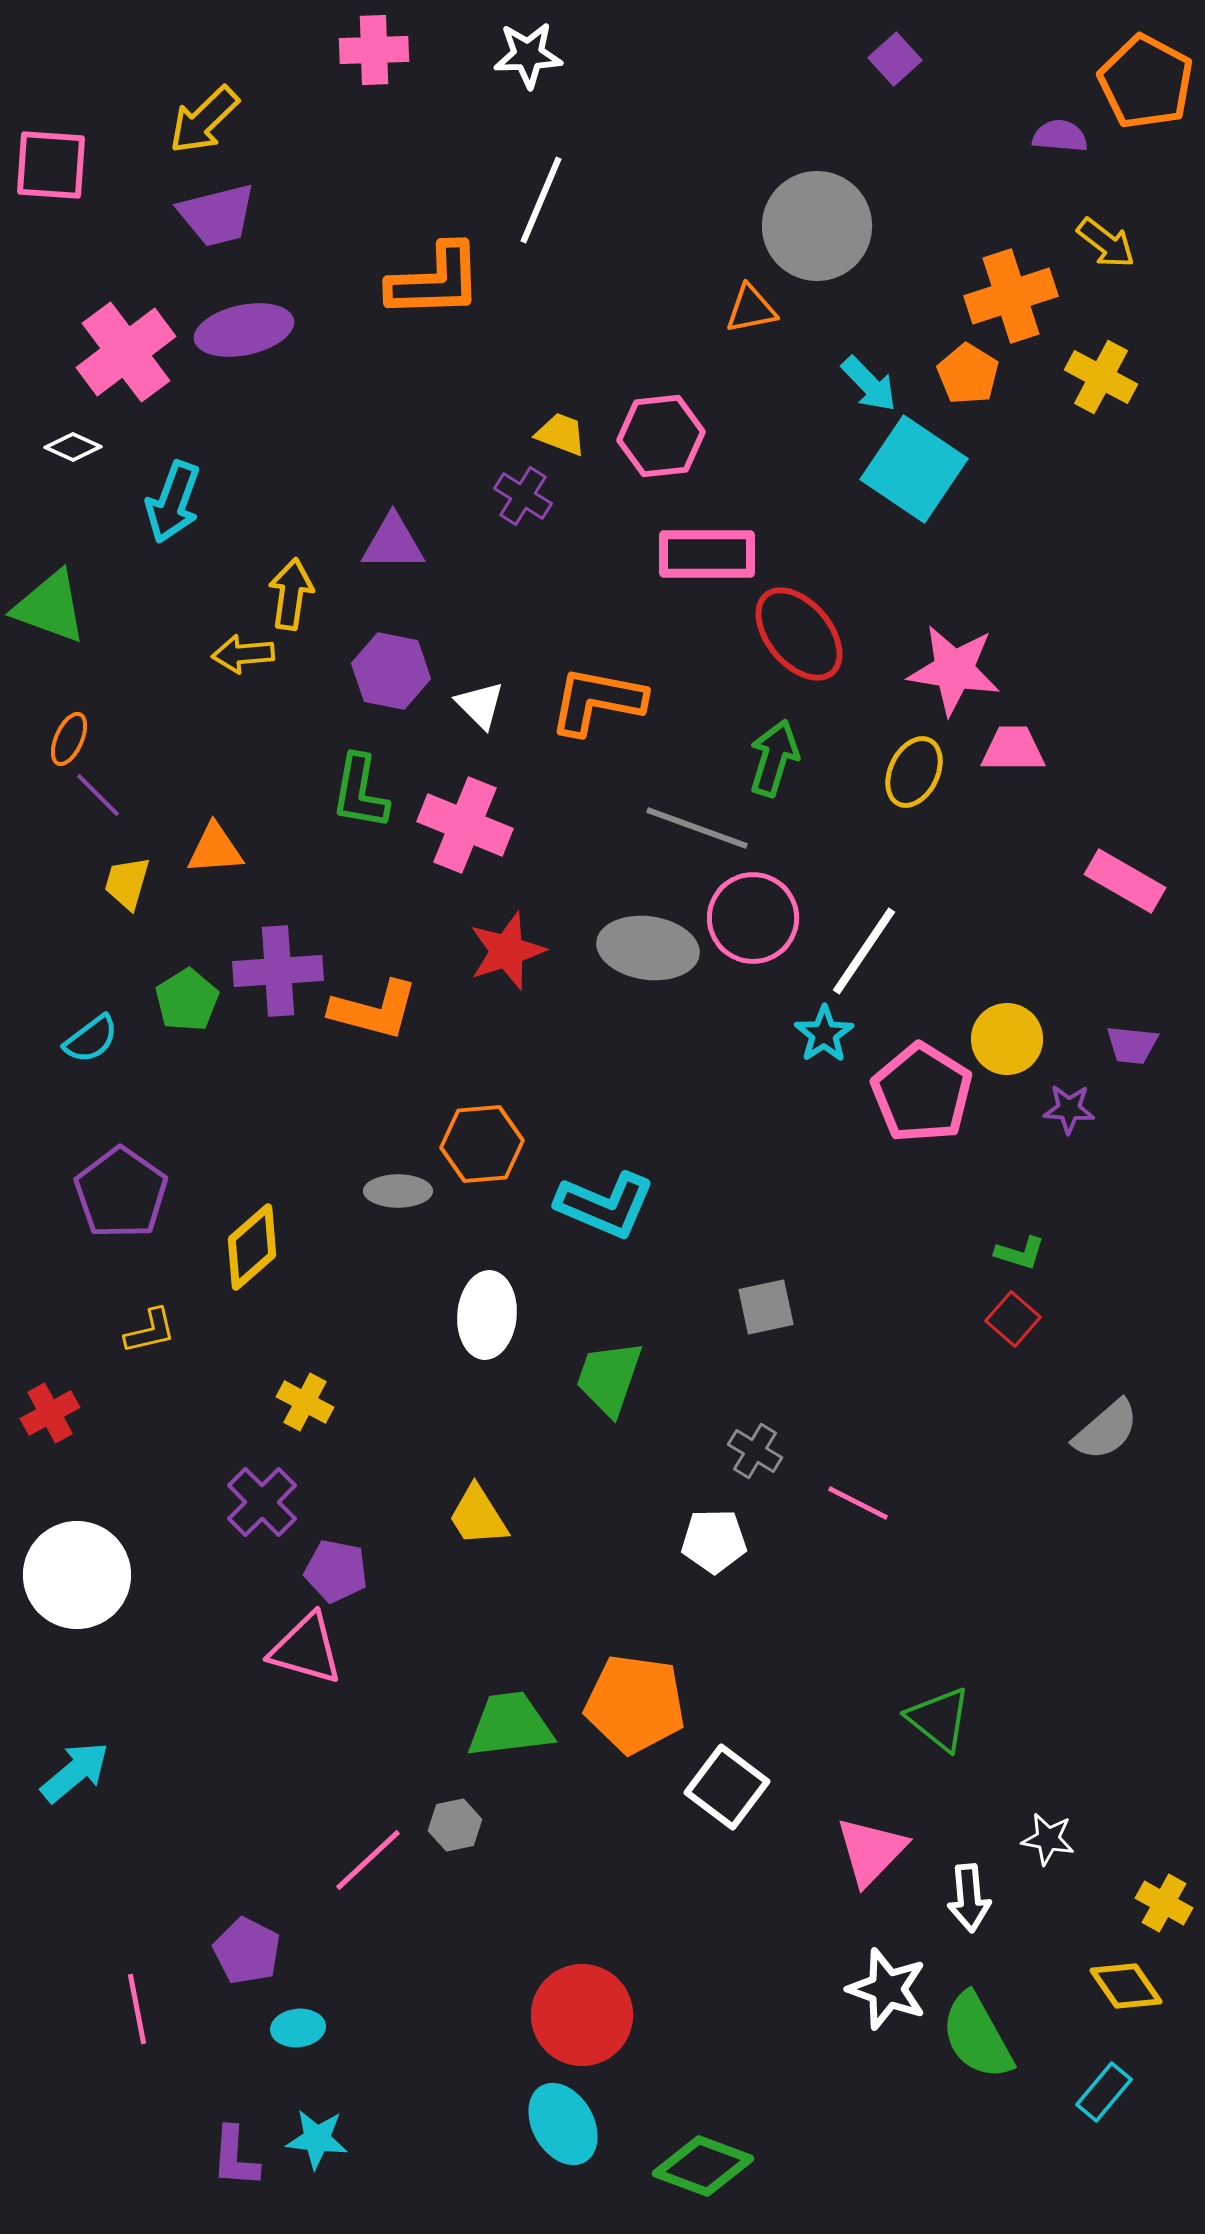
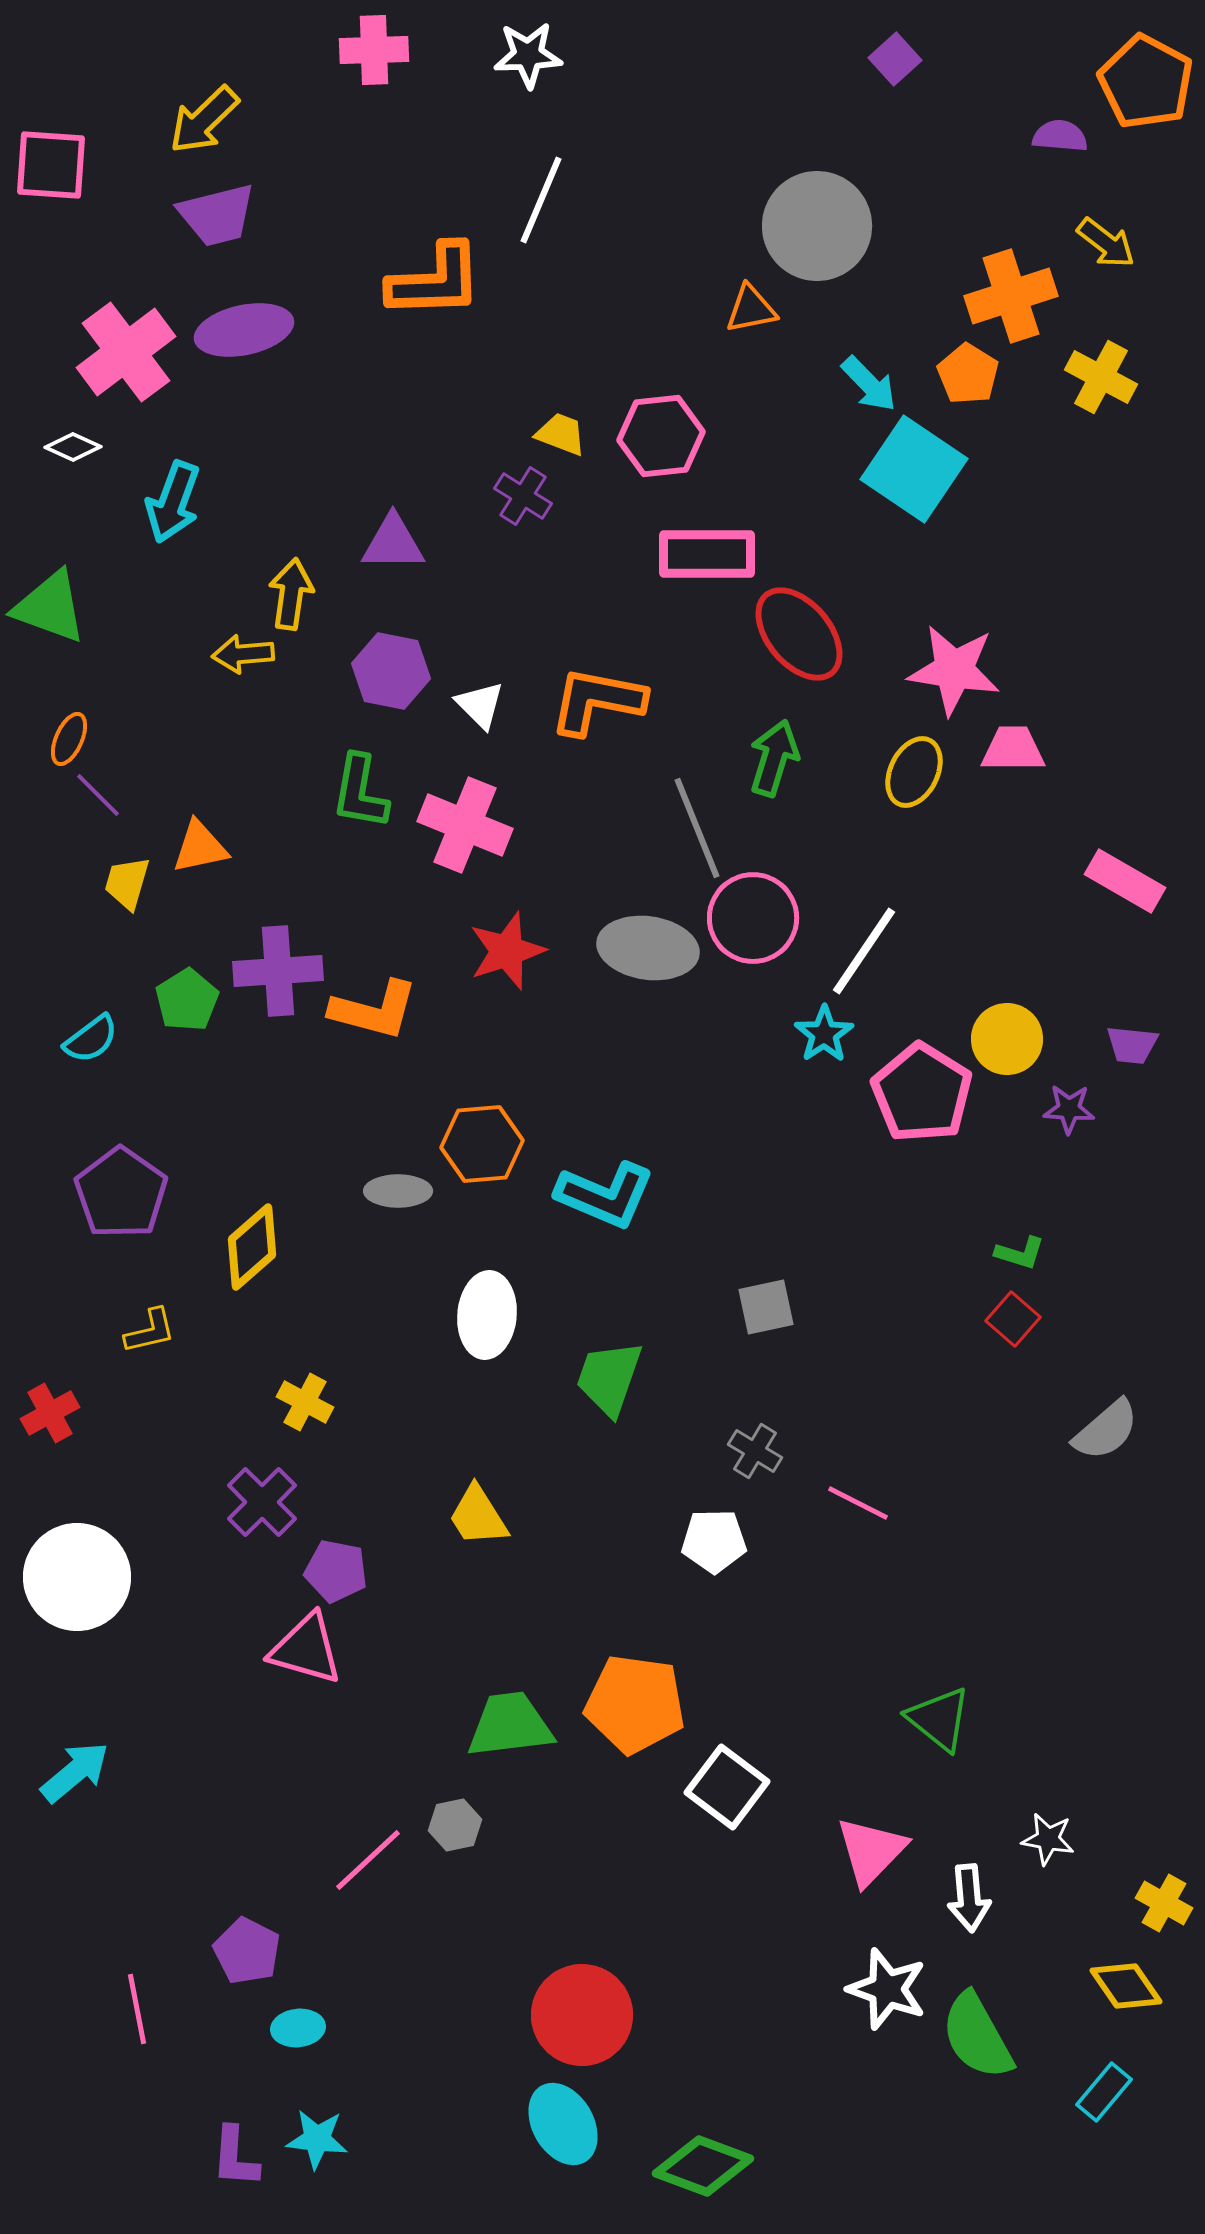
gray line at (697, 828): rotated 48 degrees clockwise
orange triangle at (215, 849): moved 15 px left, 2 px up; rotated 8 degrees counterclockwise
cyan L-shape at (605, 1205): moved 10 px up
white circle at (77, 1575): moved 2 px down
